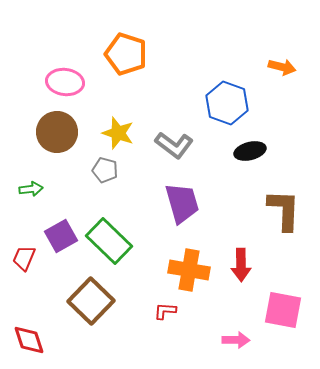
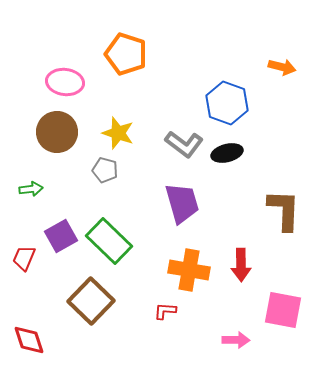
gray L-shape: moved 10 px right, 1 px up
black ellipse: moved 23 px left, 2 px down
